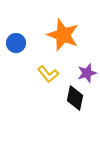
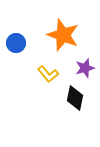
purple star: moved 2 px left, 5 px up
